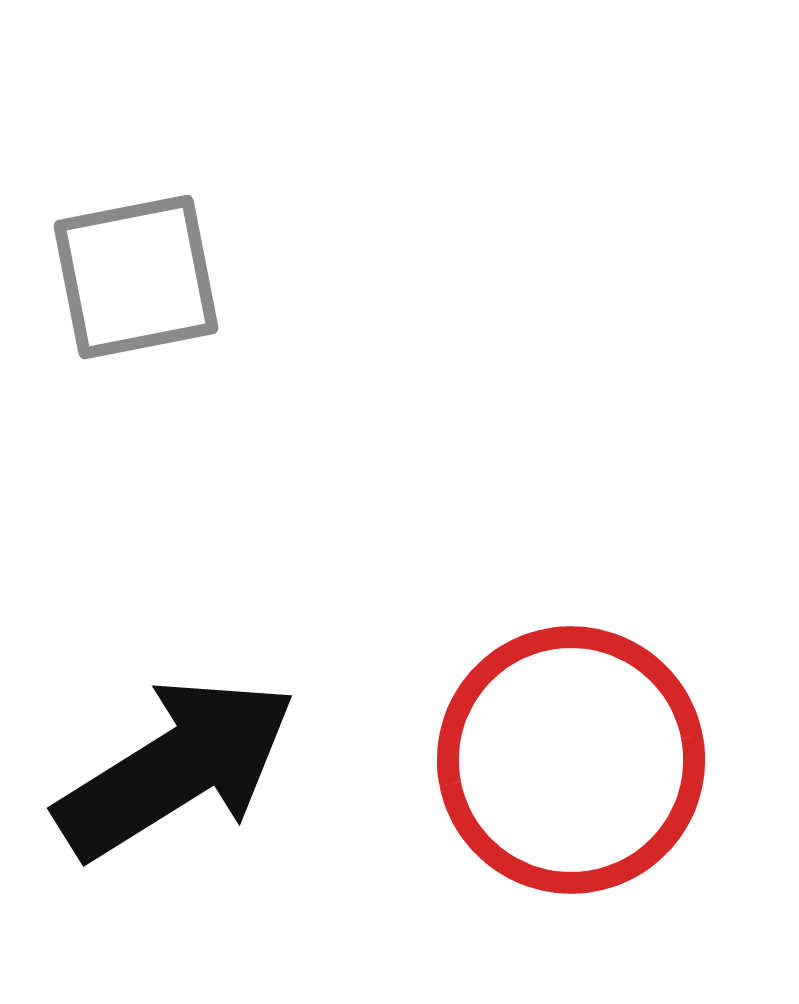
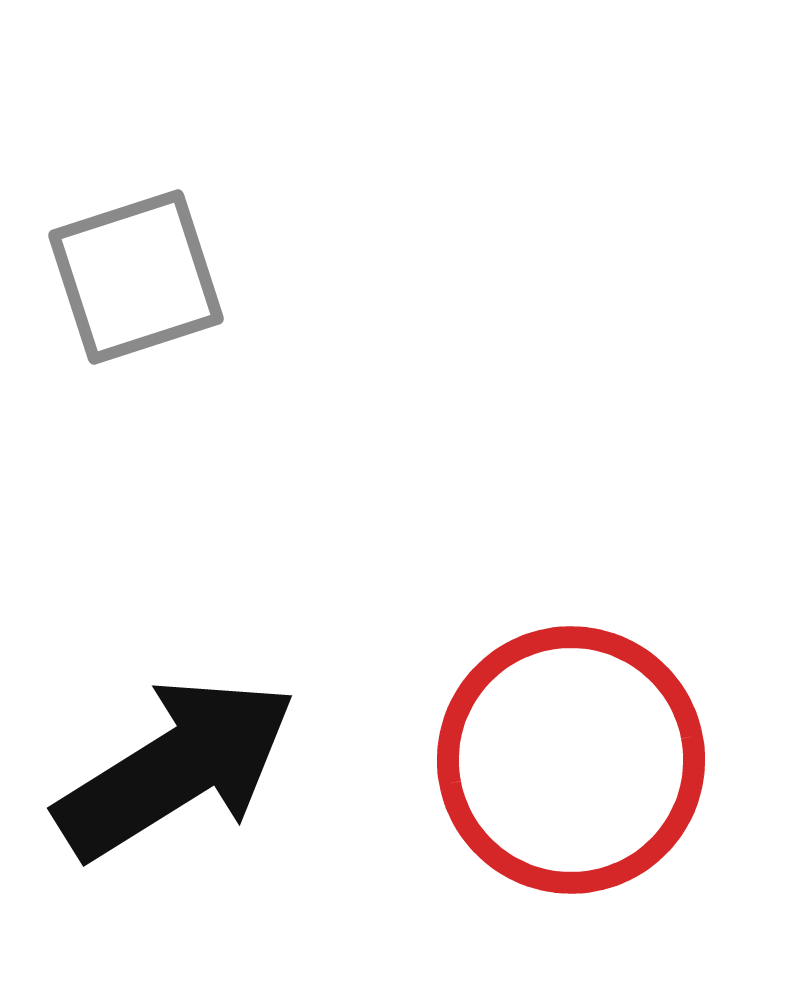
gray square: rotated 7 degrees counterclockwise
